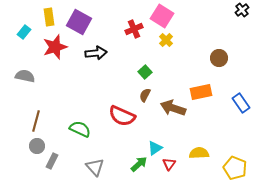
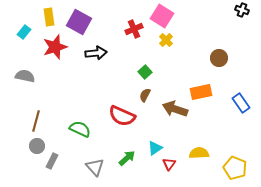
black cross: rotated 32 degrees counterclockwise
brown arrow: moved 2 px right, 1 px down
green arrow: moved 12 px left, 6 px up
